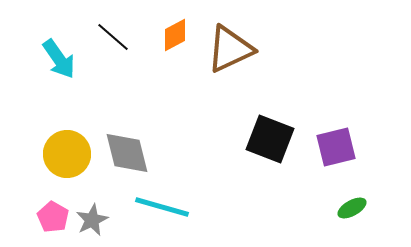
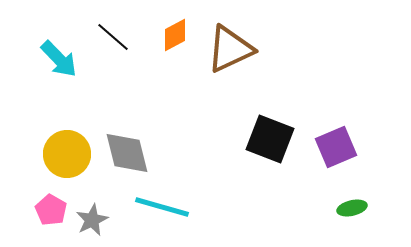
cyan arrow: rotated 9 degrees counterclockwise
purple square: rotated 9 degrees counterclockwise
green ellipse: rotated 16 degrees clockwise
pink pentagon: moved 2 px left, 7 px up
